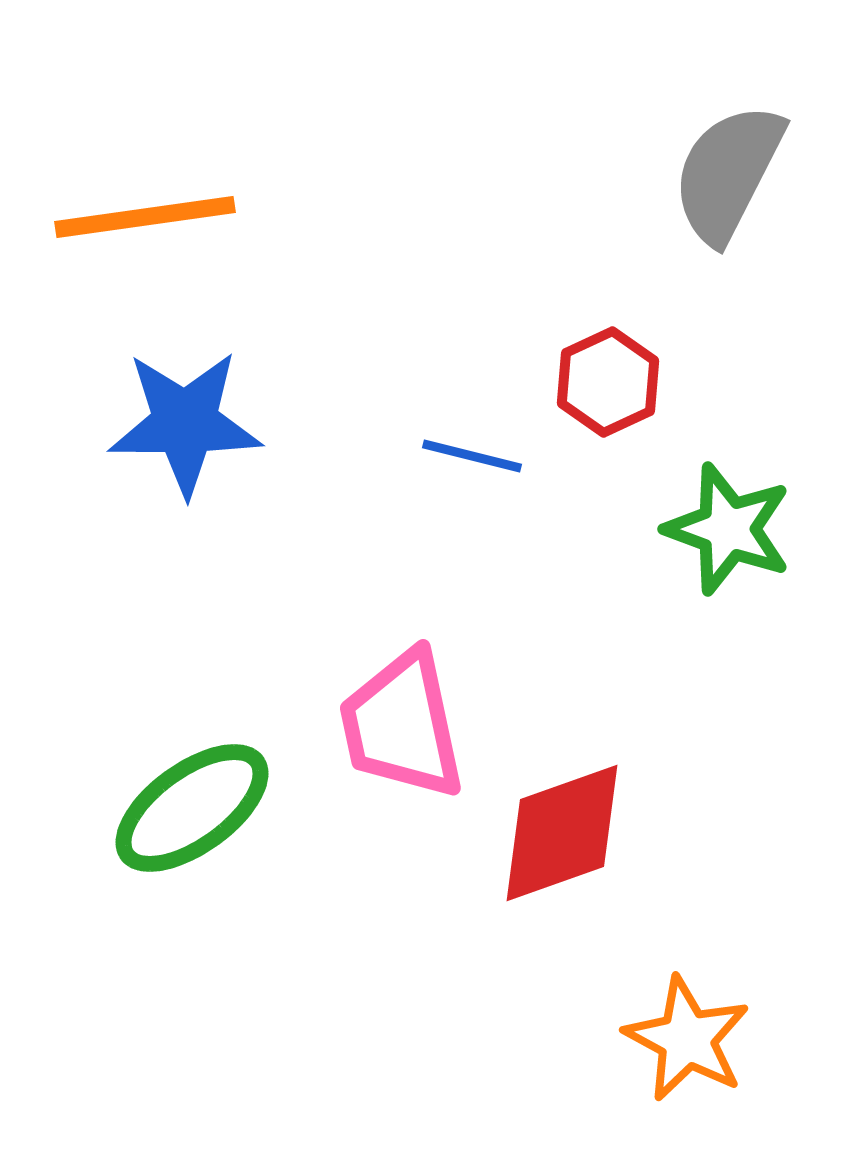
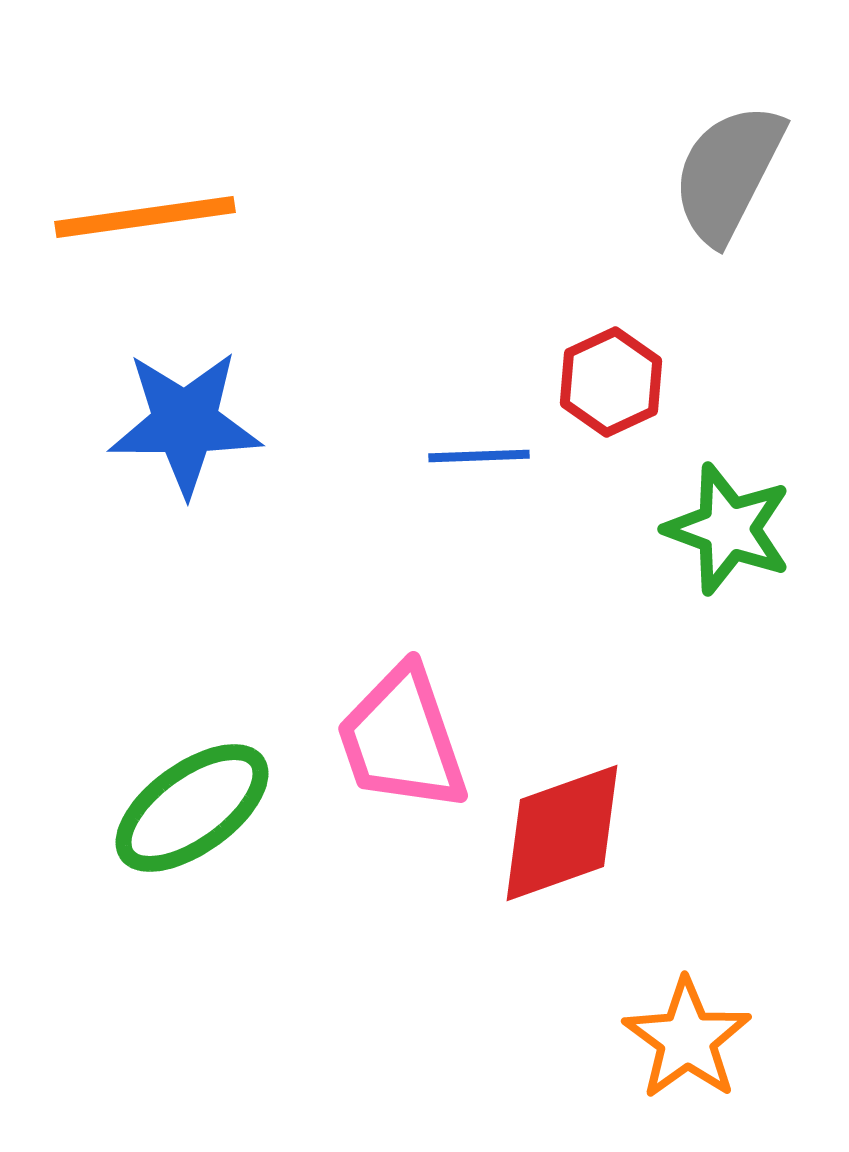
red hexagon: moved 3 px right
blue line: moved 7 px right; rotated 16 degrees counterclockwise
pink trapezoid: moved 14 px down; rotated 7 degrees counterclockwise
orange star: rotated 8 degrees clockwise
